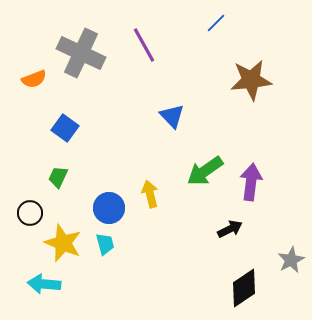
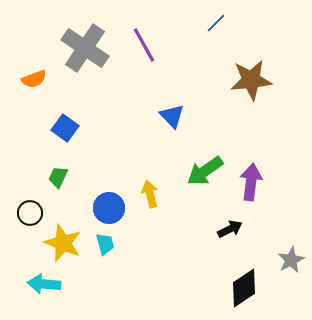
gray cross: moved 4 px right, 5 px up; rotated 9 degrees clockwise
